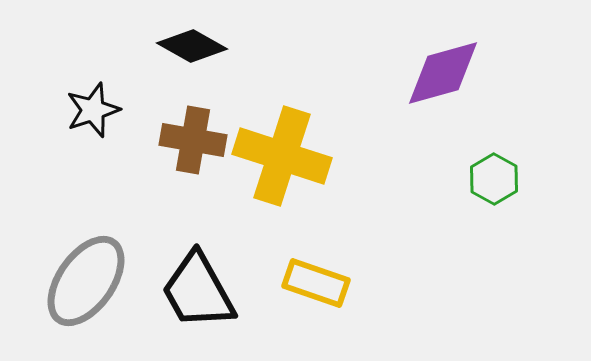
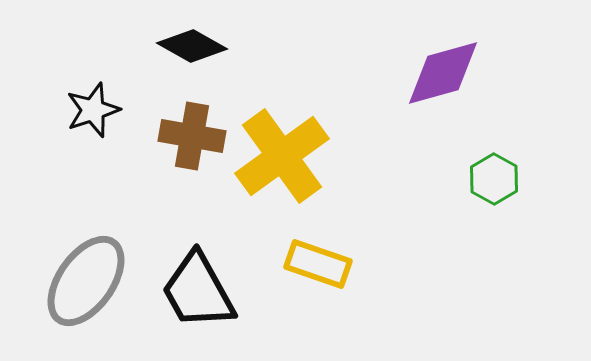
brown cross: moved 1 px left, 4 px up
yellow cross: rotated 36 degrees clockwise
yellow rectangle: moved 2 px right, 19 px up
